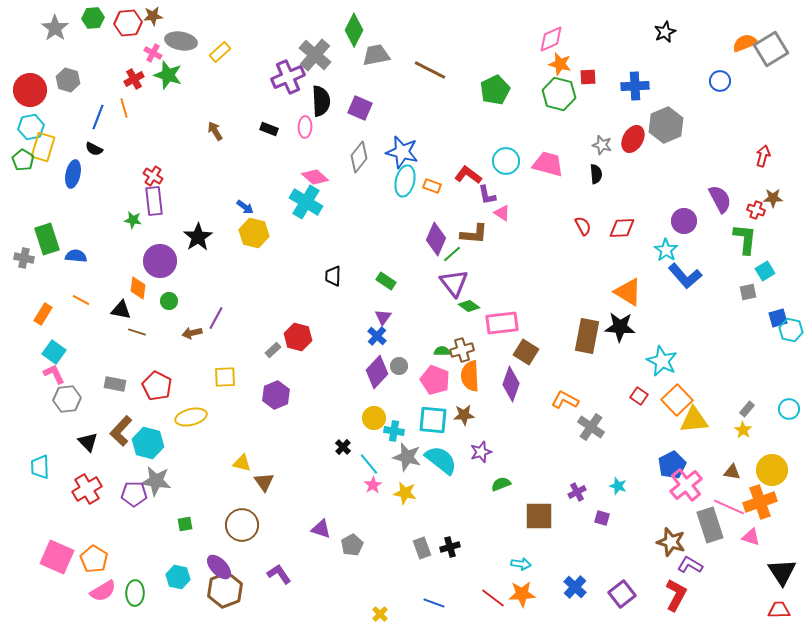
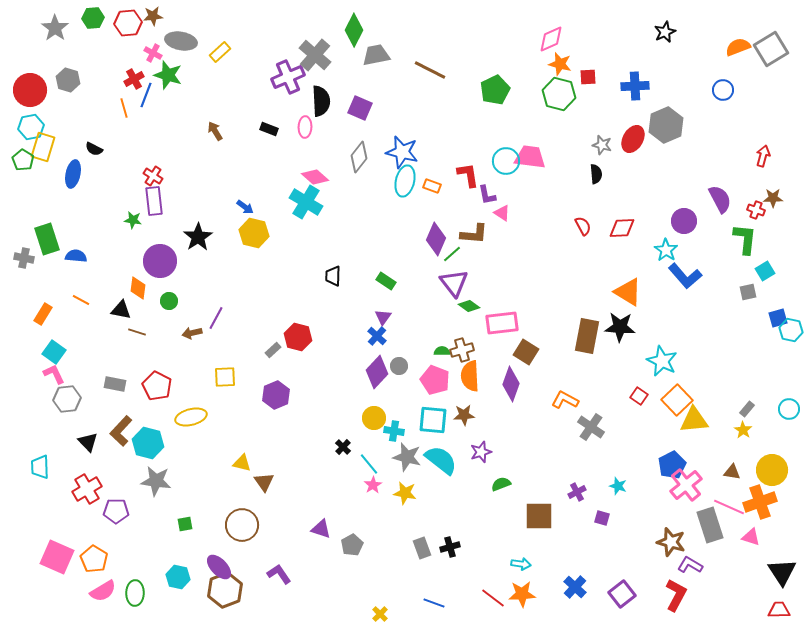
orange semicircle at (745, 43): moved 7 px left, 4 px down
blue circle at (720, 81): moved 3 px right, 9 px down
blue line at (98, 117): moved 48 px right, 22 px up
pink trapezoid at (548, 164): moved 18 px left, 7 px up; rotated 8 degrees counterclockwise
red L-shape at (468, 175): rotated 44 degrees clockwise
purple pentagon at (134, 494): moved 18 px left, 17 px down
